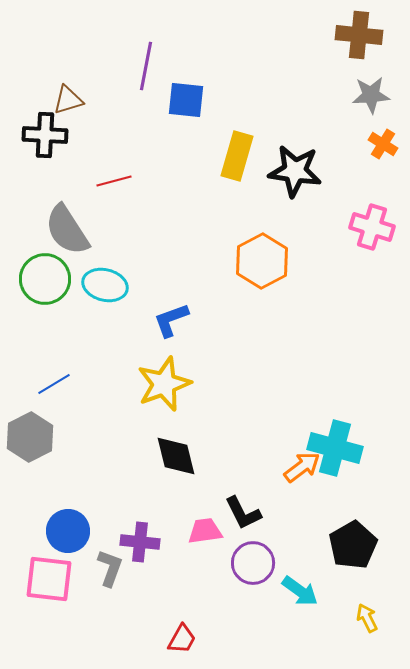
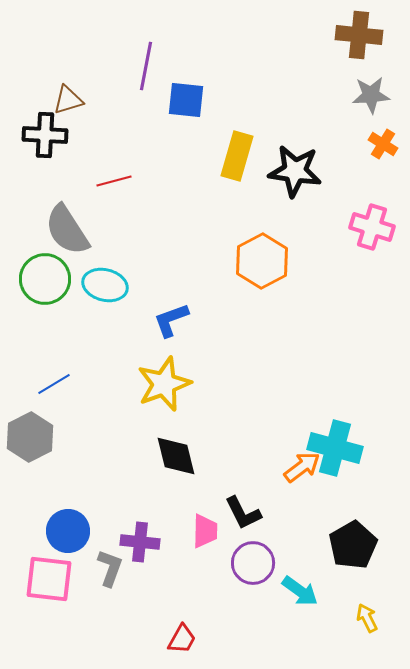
pink trapezoid: rotated 99 degrees clockwise
